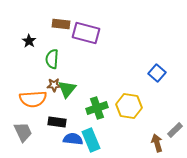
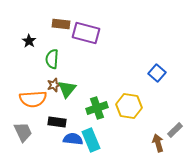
brown star: rotated 16 degrees counterclockwise
brown arrow: moved 1 px right
